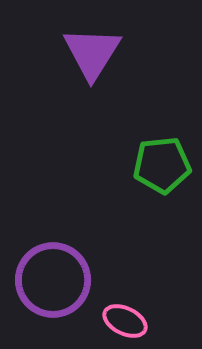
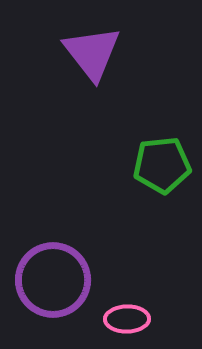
purple triangle: rotated 10 degrees counterclockwise
pink ellipse: moved 2 px right, 2 px up; rotated 27 degrees counterclockwise
